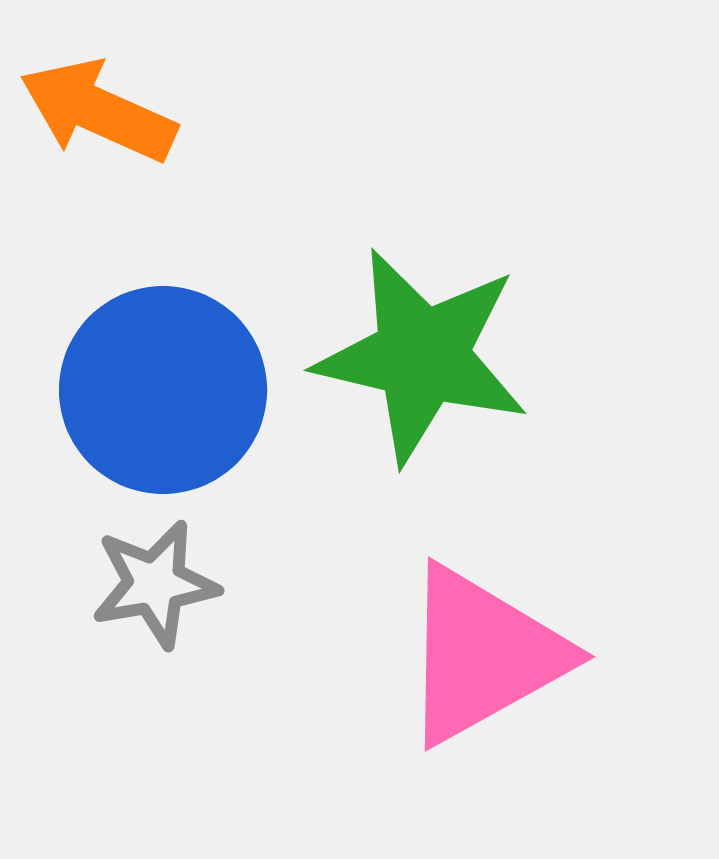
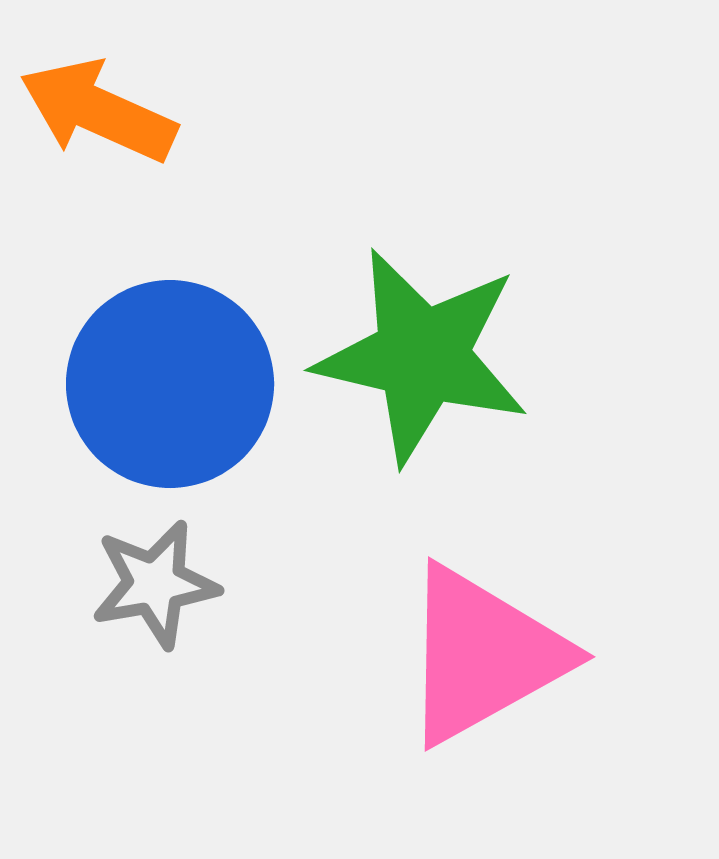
blue circle: moved 7 px right, 6 px up
